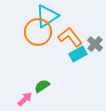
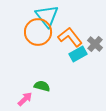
cyan triangle: rotated 35 degrees counterclockwise
green semicircle: rotated 49 degrees clockwise
